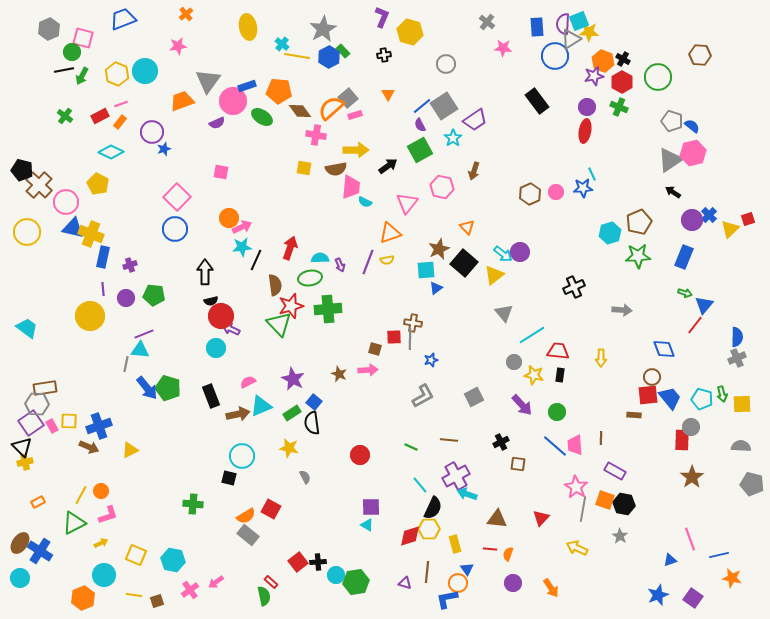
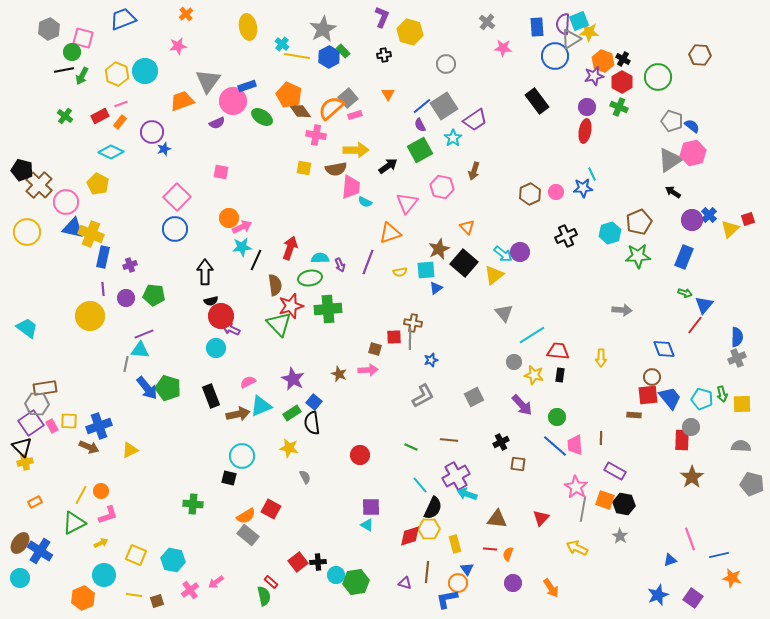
orange pentagon at (279, 91): moved 10 px right, 4 px down; rotated 20 degrees clockwise
yellow semicircle at (387, 260): moved 13 px right, 12 px down
black cross at (574, 287): moved 8 px left, 51 px up
green circle at (557, 412): moved 5 px down
orange rectangle at (38, 502): moved 3 px left
